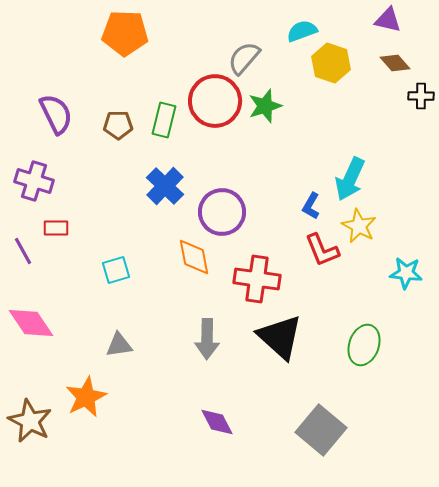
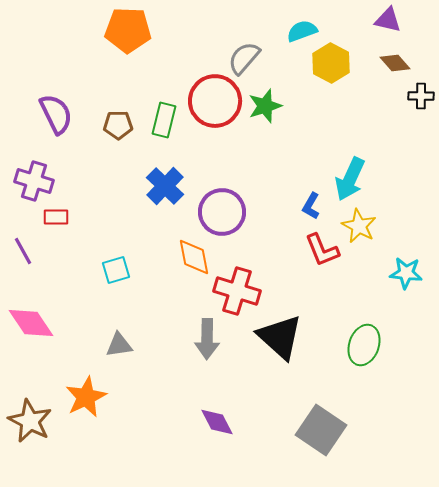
orange pentagon: moved 3 px right, 3 px up
yellow hexagon: rotated 9 degrees clockwise
red rectangle: moved 11 px up
red cross: moved 20 px left, 12 px down; rotated 9 degrees clockwise
gray square: rotated 6 degrees counterclockwise
